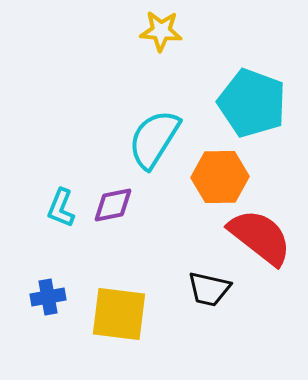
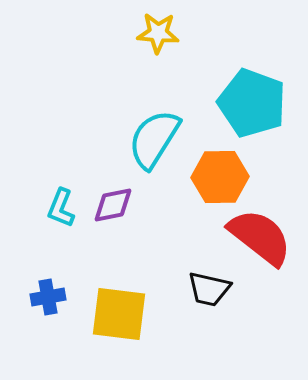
yellow star: moved 3 px left, 2 px down
